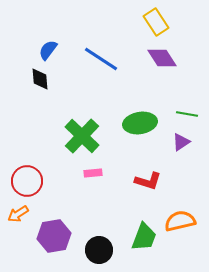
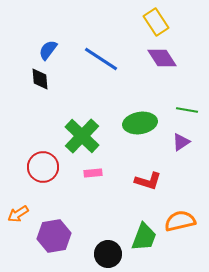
green line: moved 4 px up
red circle: moved 16 px right, 14 px up
black circle: moved 9 px right, 4 px down
